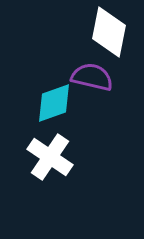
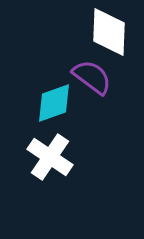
white diamond: rotated 9 degrees counterclockwise
purple semicircle: rotated 24 degrees clockwise
